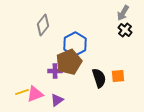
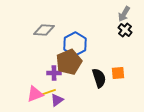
gray arrow: moved 1 px right, 1 px down
gray diamond: moved 1 px right, 5 px down; rotated 55 degrees clockwise
purple cross: moved 1 px left, 2 px down
orange square: moved 3 px up
yellow line: moved 27 px right
